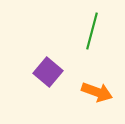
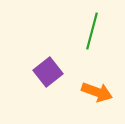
purple square: rotated 12 degrees clockwise
